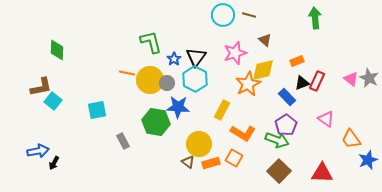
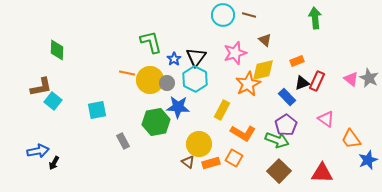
green hexagon at (156, 122): rotated 20 degrees counterclockwise
